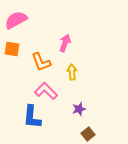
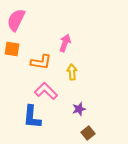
pink semicircle: rotated 35 degrees counterclockwise
orange L-shape: rotated 60 degrees counterclockwise
brown square: moved 1 px up
